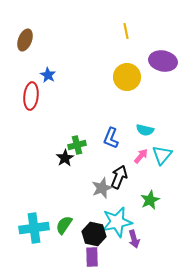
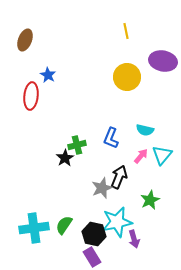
purple rectangle: rotated 30 degrees counterclockwise
